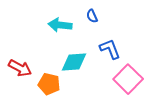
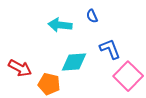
pink square: moved 3 px up
